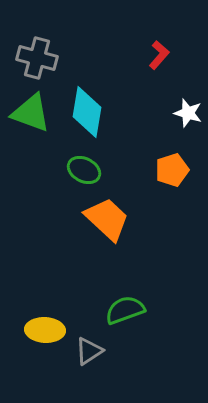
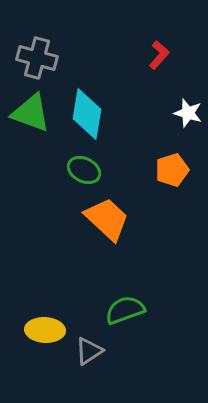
cyan diamond: moved 2 px down
